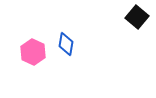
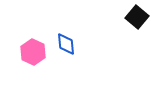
blue diamond: rotated 15 degrees counterclockwise
